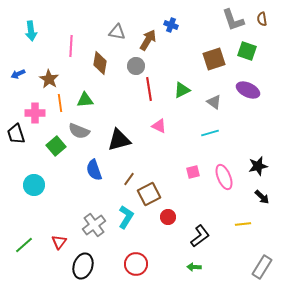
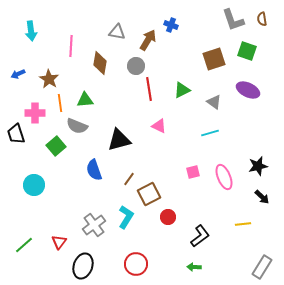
gray semicircle at (79, 131): moved 2 px left, 5 px up
